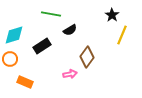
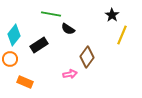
black semicircle: moved 2 px left, 1 px up; rotated 64 degrees clockwise
cyan diamond: rotated 35 degrees counterclockwise
black rectangle: moved 3 px left, 1 px up
